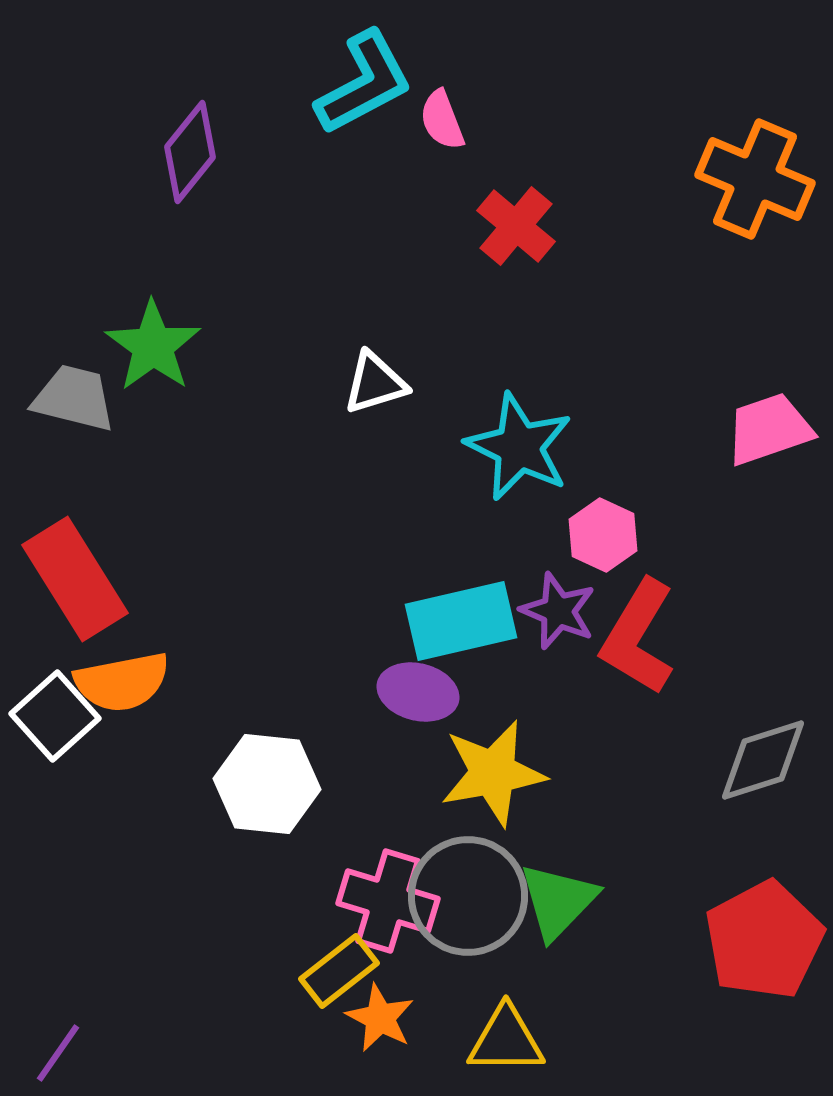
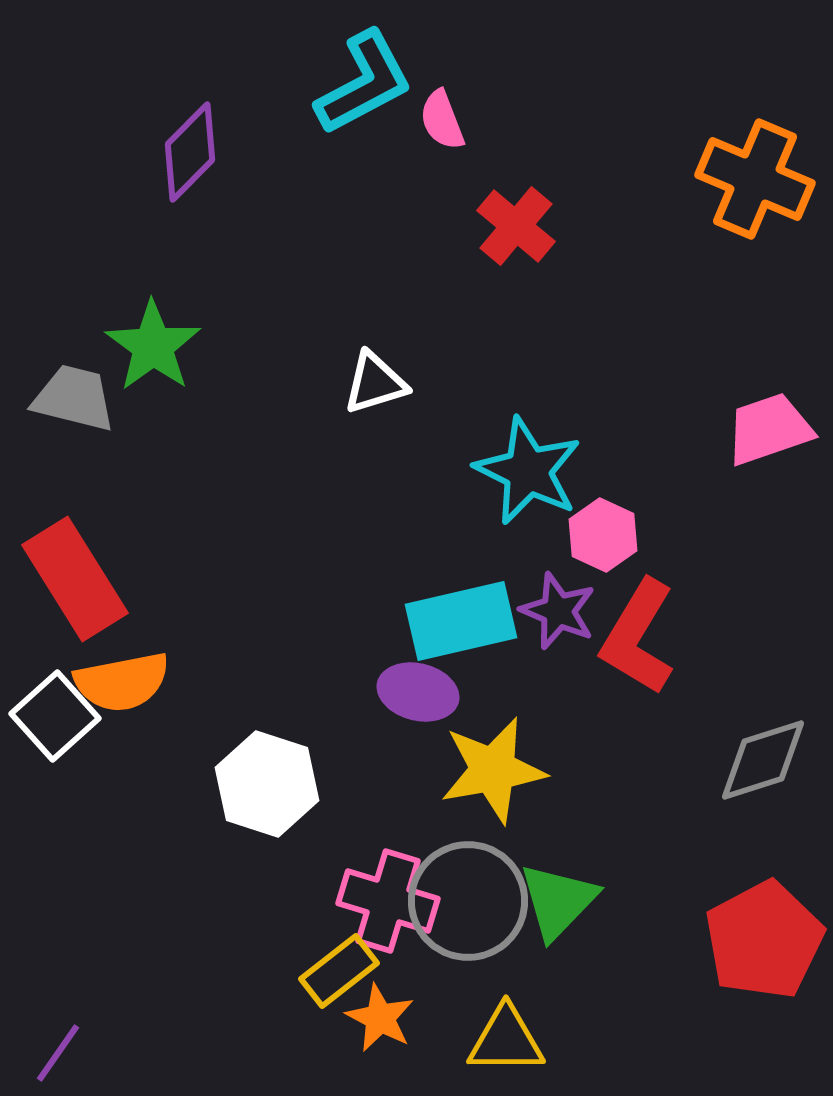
purple diamond: rotated 6 degrees clockwise
cyan star: moved 9 px right, 24 px down
yellow star: moved 3 px up
white hexagon: rotated 12 degrees clockwise
gray circle: moved 5 px down
